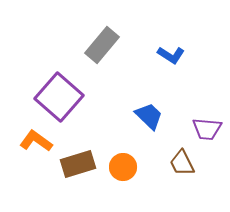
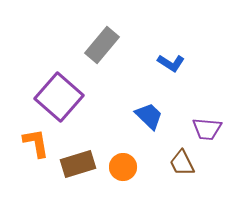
blue L-shape: moved 8 px down
orange L-shape: moved 2 px down; rotated 44 degrees clockwise
